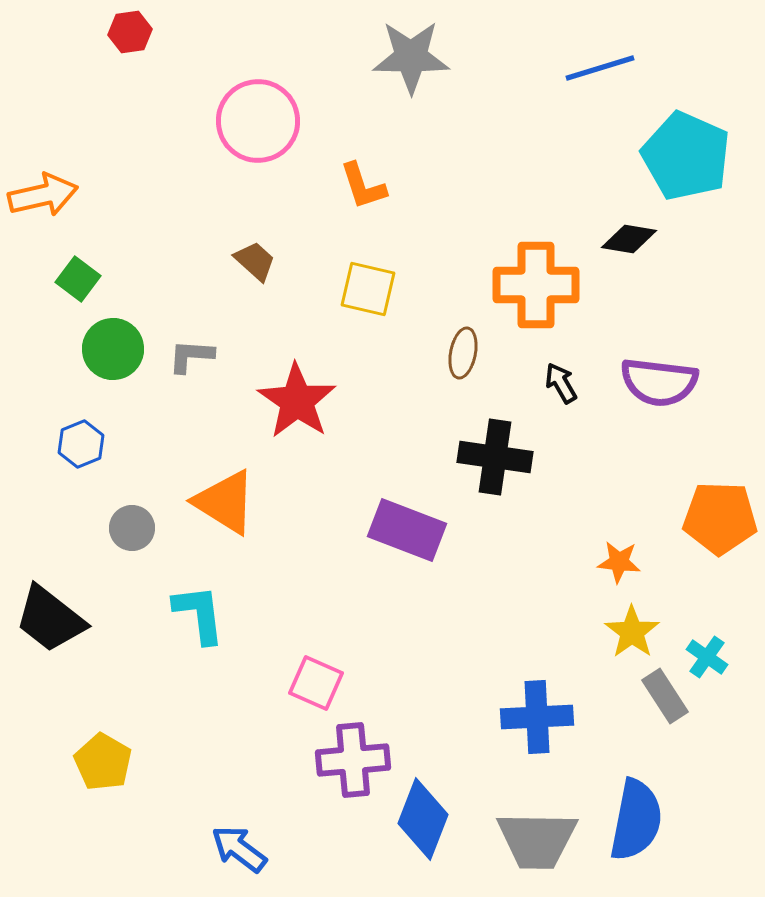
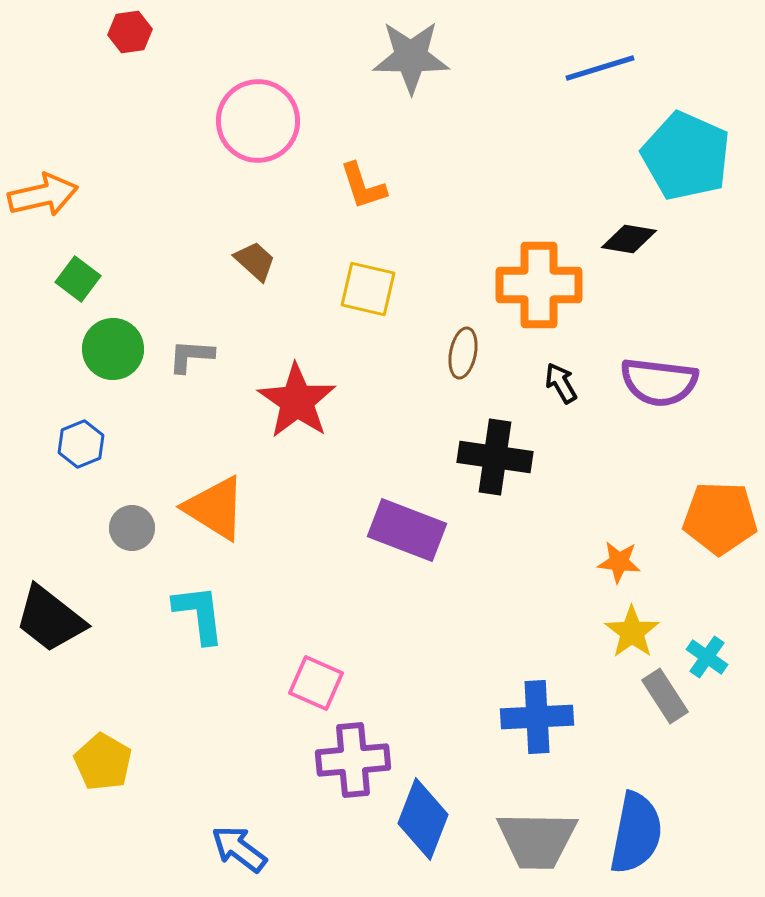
orange cross: moved 3 px right
orange triangle: moved 10 px left, 6 px down
blue semicircle: moved 13 px down
